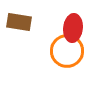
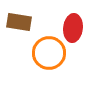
orange circle: moved 18 px left, 2 px down
